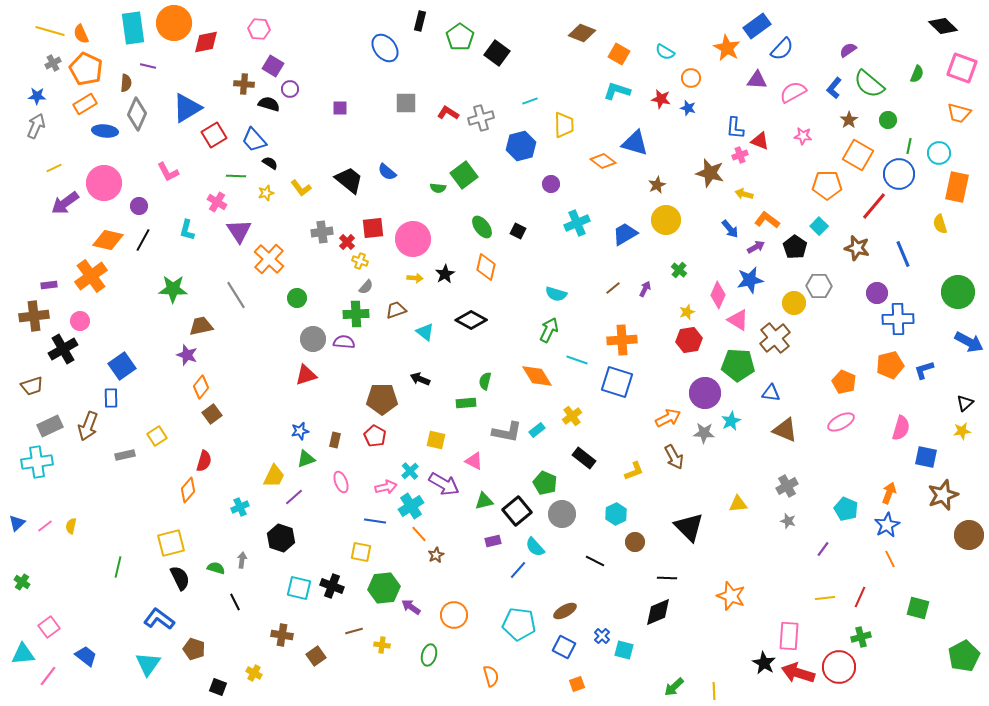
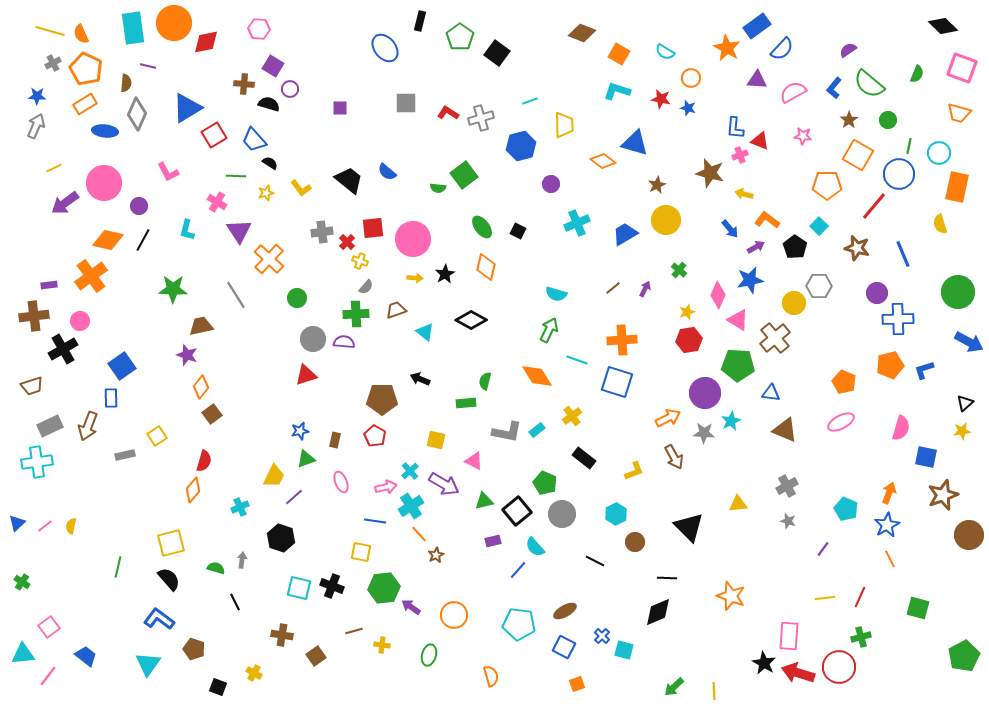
orange diamond at (188, 490): moved 5 px right
black semicircle at (180, 578): moved 11 px left, 1 px down; rotated 15 degrees counterclockwise
